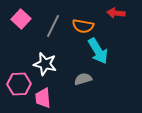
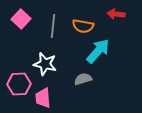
red arrow: moved 1 px down
gray line: rotated 20 degrees counterclockwise
cyan arrow: rotated 108 degrees counterclockwise
